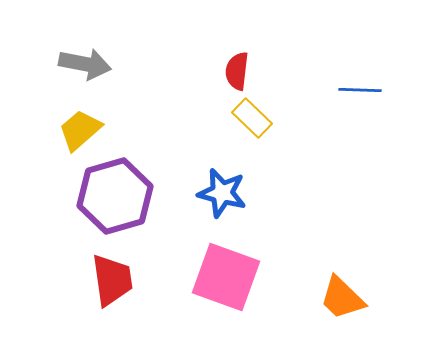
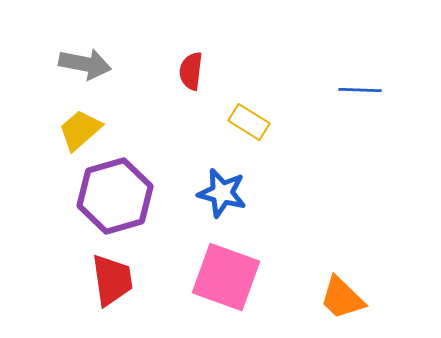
red semicircle: moved 46 px left
yellow rectangle: moved 3 px left, 4 px down; rotated 12 degrees counterclockwise
